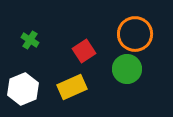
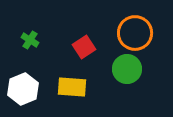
orange circle: moved 1 px up
red square: moved 4 px up
yellow rectangle: rotated 28 degrees clockwise
